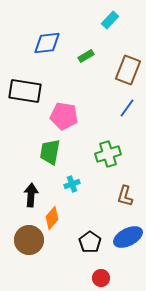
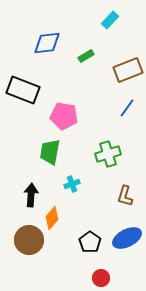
brown rectangle: rotated 48 degrees clockwise
black rectangle: moved 2 px left, 1 px up; rotated 12 degrees clockwise
blue ellipse: moved 1 px left, 1 px down
